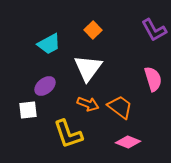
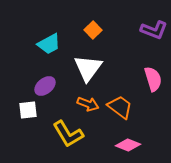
purple L-shape: rotated 40 degrees counterclockwise
yellow L-shape: rotated 12 degrees counterclockwise
pink diamond: moved 3 px down
